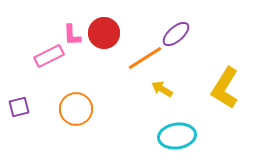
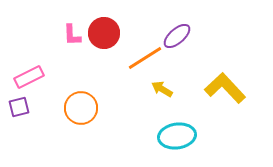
purple ellipse: moved 1 px right, 2 px down
pink rectangle: moved 20 px left, 21 px down
yellow L-shape: rotated 105 degrees clockwise
orange circle: moved 5 px right, 1 px up
